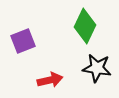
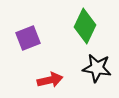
purple square: moved 5 px right, 3 px up
